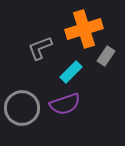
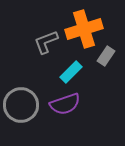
gray L-shape: moved 6 px right, 6 px up
gray circle: moved 1 px left, 3 px up
